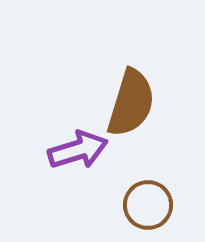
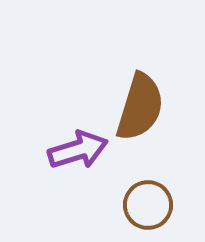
brown semicircle: moved 9 px right, 4 px down
